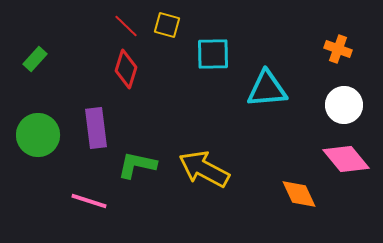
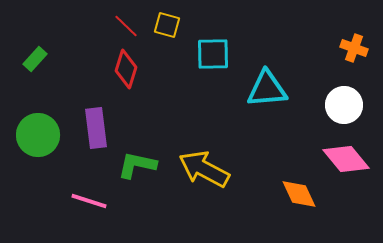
orange cross: moved 16 px right, 1 px up
